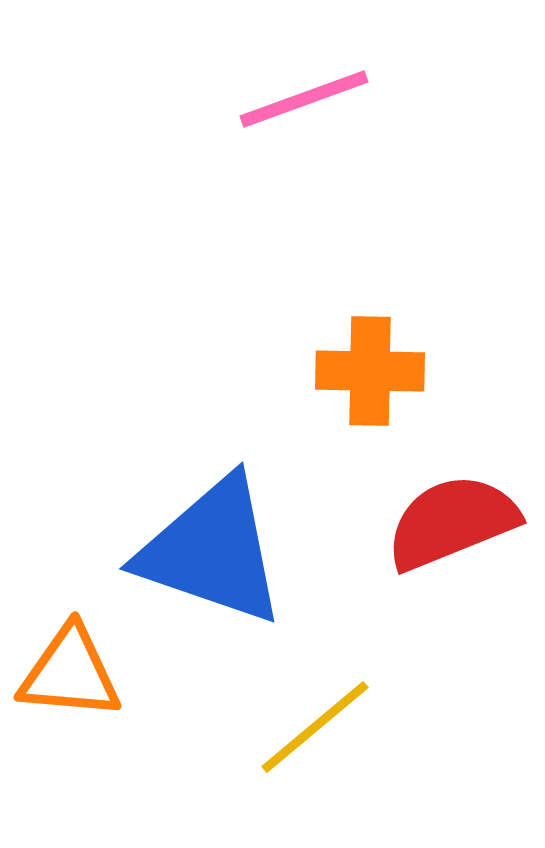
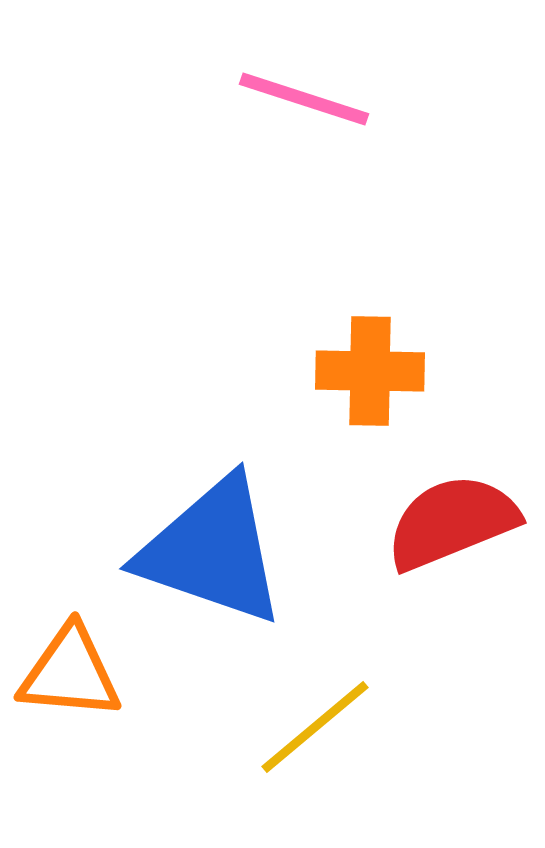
pink line: rotated 38 degrees clockwise
